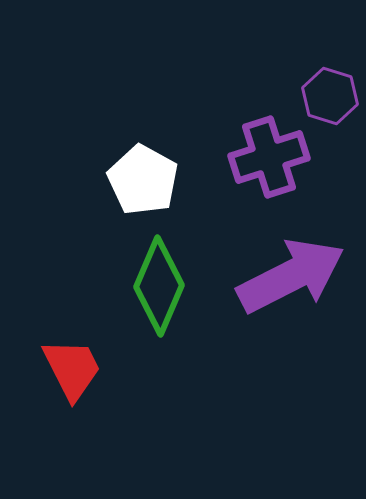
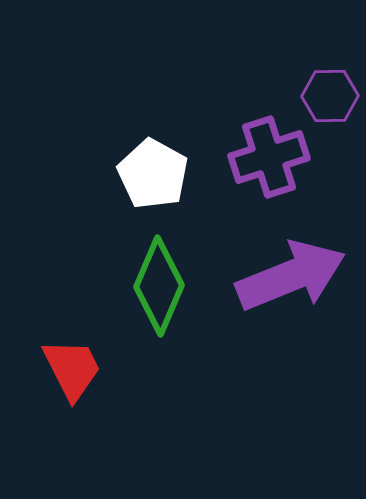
purple hexagon: rotated 18 degrees counterclockwise
white pentagon: moved 10 px right, 6 px up
purple arrow: rotated 5 degrees clockwise
